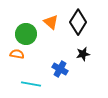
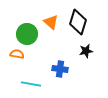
black diamond: rotated 15 degrees counterclockwise
green circle: moved 1 px right
black star: moved 3 px right, 3 px up
blue cross: rotated 21 degrees counterclockwise
